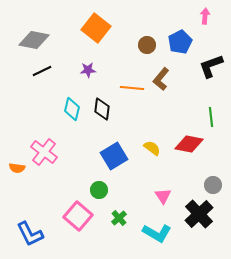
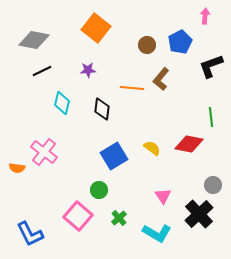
cyan diamond: moved 10 px left, 6 px up
